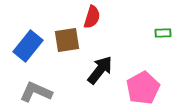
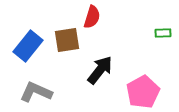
pink pentagon: moved 4 px down
